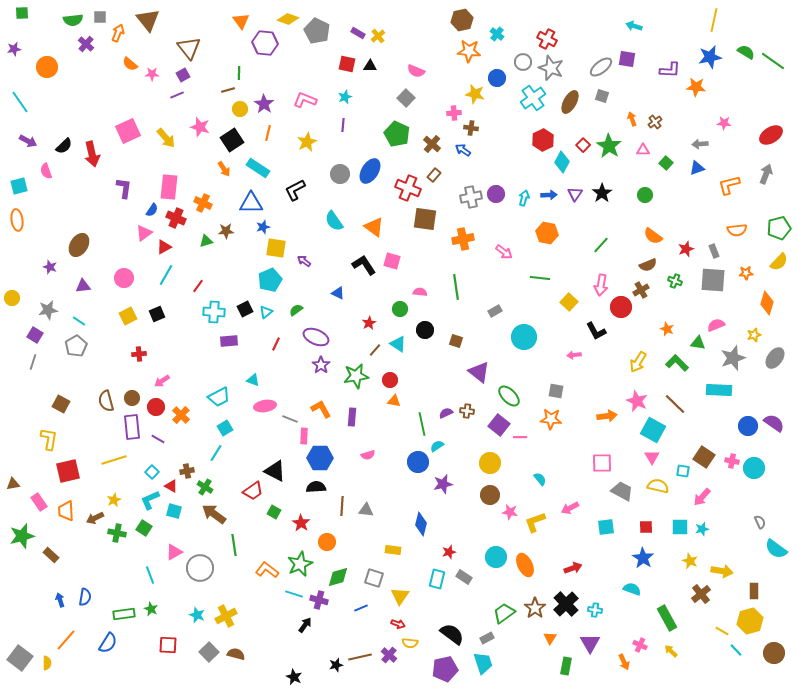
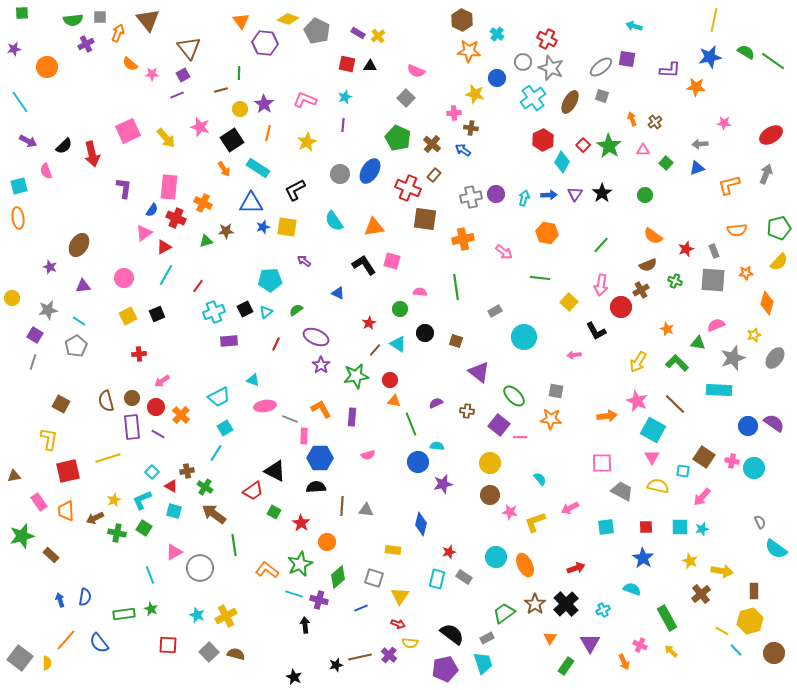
brown hexagon at (462, 20): rotated 20 degrees counterclockwise
purple cross at (86, 44): rotated 21 degrees clockwise
brown line at (228, 90): moved 7 px left
green pentagon at (397, 134): moved 1 px right, 4 px down
orange ellipse at (17, 220): moved 1 px right, 2 px up
orange triangle at (374, 227): rotated 45 degrees counterclockwise
yellow square at (276, 248): moved 11 px right, 21 px up
cyan pentagon at (270, 280): rotated 20 degrees clockwise
cyan cross at (214, 312): rotated 25 degrees counterclockwise
black circle at (425, 330): moved 3 px down
green ellipse at (509, 396): moved 5 px right
purple semicircle at (446, 413): moved 10 px left, 10 px up
green line at (422, 424): moved 11 px left; rotated 10 degrees counterclockwise
purple line at (158, 439): moved 5 px up
cyan semicircle at (437, 446): rotated 40 degrees clockwise
yellow line at (114, 460): moved 6 px left, 2 px up
brown triangle at (13, 484): moved 1 px right, 8 px up
cyan L-shape at (150, 500): moved 8 px left
red arrow at (573, 568): moved 3 px right
green diamond at (338, 577): rotated 25 degrees counterclockwise
brown star at (535, 608): moved 4 px up
cyan cross at (595, 610): moved 8 px right; rotated 32 degrees counterclockwise
black arrow at (305, 625): rotated 42 degrees counterclockwise
blue semicircle at (108, 643): moved 9 px left; rotated 110 degrees clockwise
green rectangle at (566, 666): rotated 24 degrees clockwise
